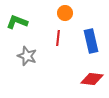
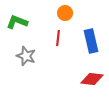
gray star: moved 1 px left
